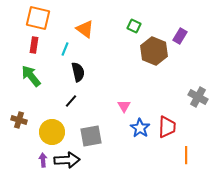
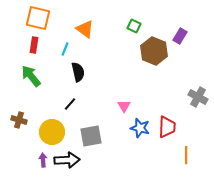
black line: moved 1 px left, 3 px down
blue star: rotated 18 degrees counterclockwise
